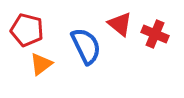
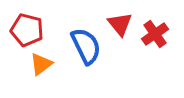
red triangle: rotated 12 degrees clockwise
red cross: rotated 32 degrees clockwise
